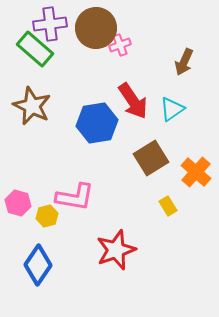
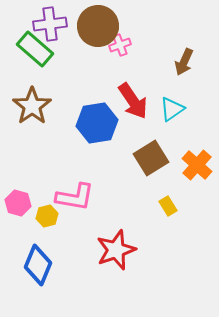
brown circle: moved 2 px right, 2 px up
brown star: rotated 12 degrees clockwise
orange cross: moved 1 px right, 7 px up
blue diamond: rotated 12 degrees counterclockwise
